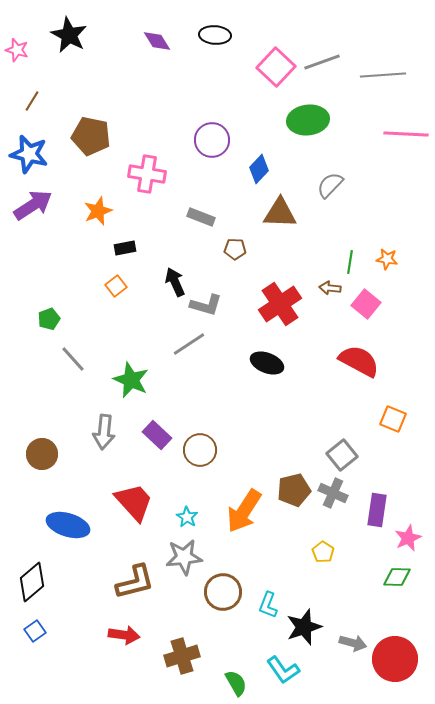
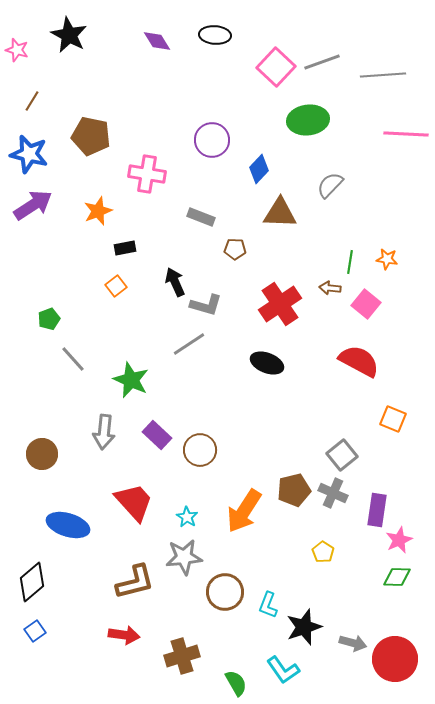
pink star at (408, 538): moved 9 px left, 2 px down
brown circle at (223, 592): moved 2 px right
